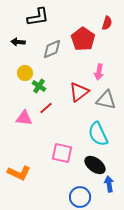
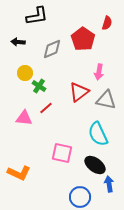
black L-shape: moved 1 px left, 1 px up
